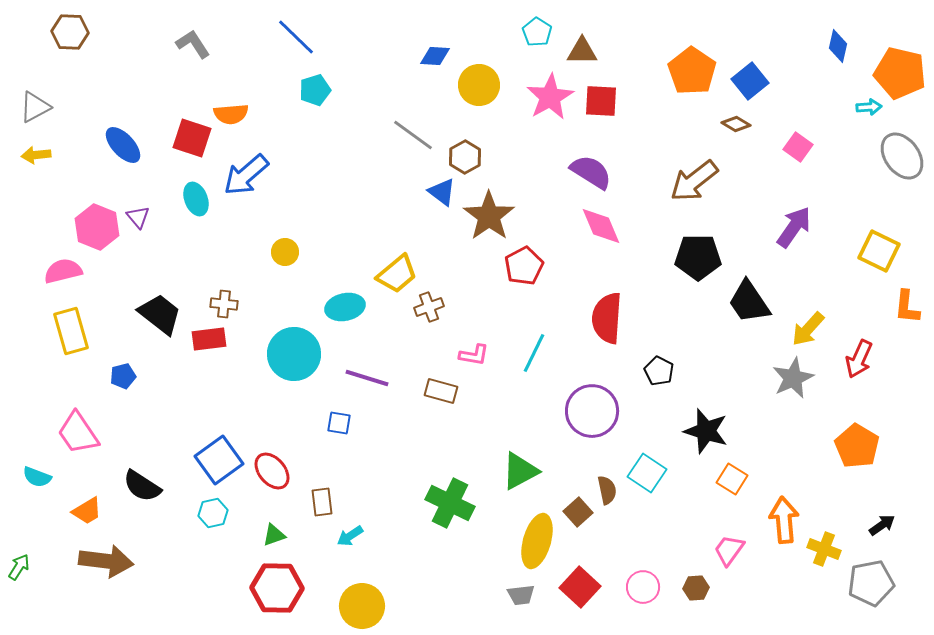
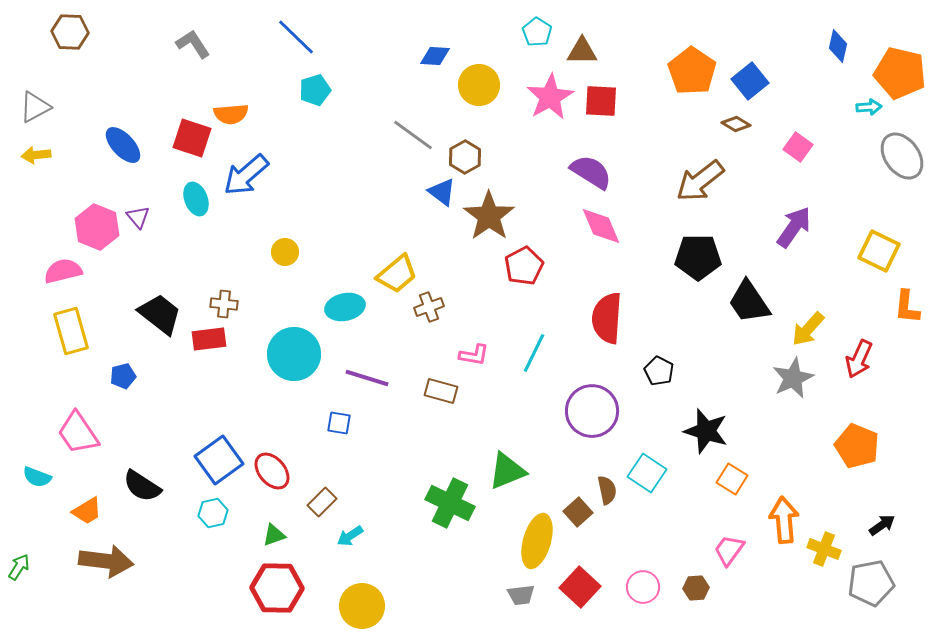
brown arrow at (694, 181): moved 6 px right
orange pentagon at (857, 446): rotated 9 degrees counterclockwise
green triangle at (520, 471): moved 13 px left; rotated 6 degrees clockwise
brown rectangle at (322, 502): rotated 52 degrees clockwise
